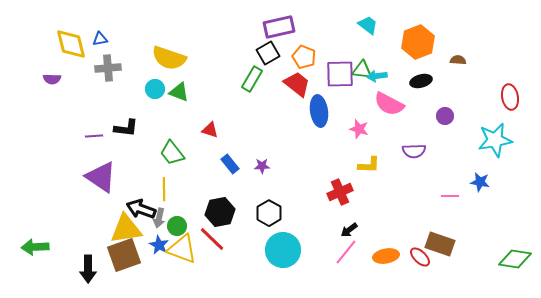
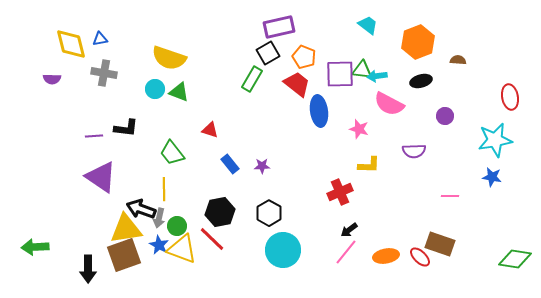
gray cross at (108, 68): moved 4 px left, 5 px down; rotated 15 degrees clockwise
blue star at (480, 182): moved 12 px right, 5 px up
